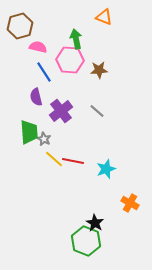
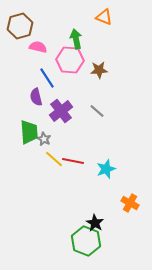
blue line: moved 3 px right, 6 px down
